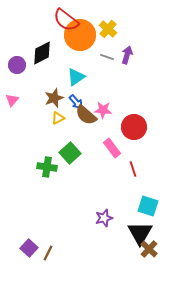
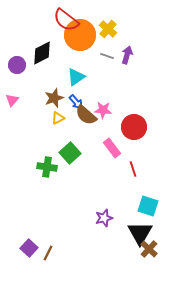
gray line: moved 1 px up
